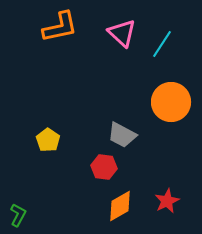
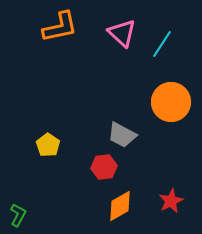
yellow pentagon: moved 5 px down
red hexagon: rotated 15 degrees counterclockwise
red star: moved 4 px right
